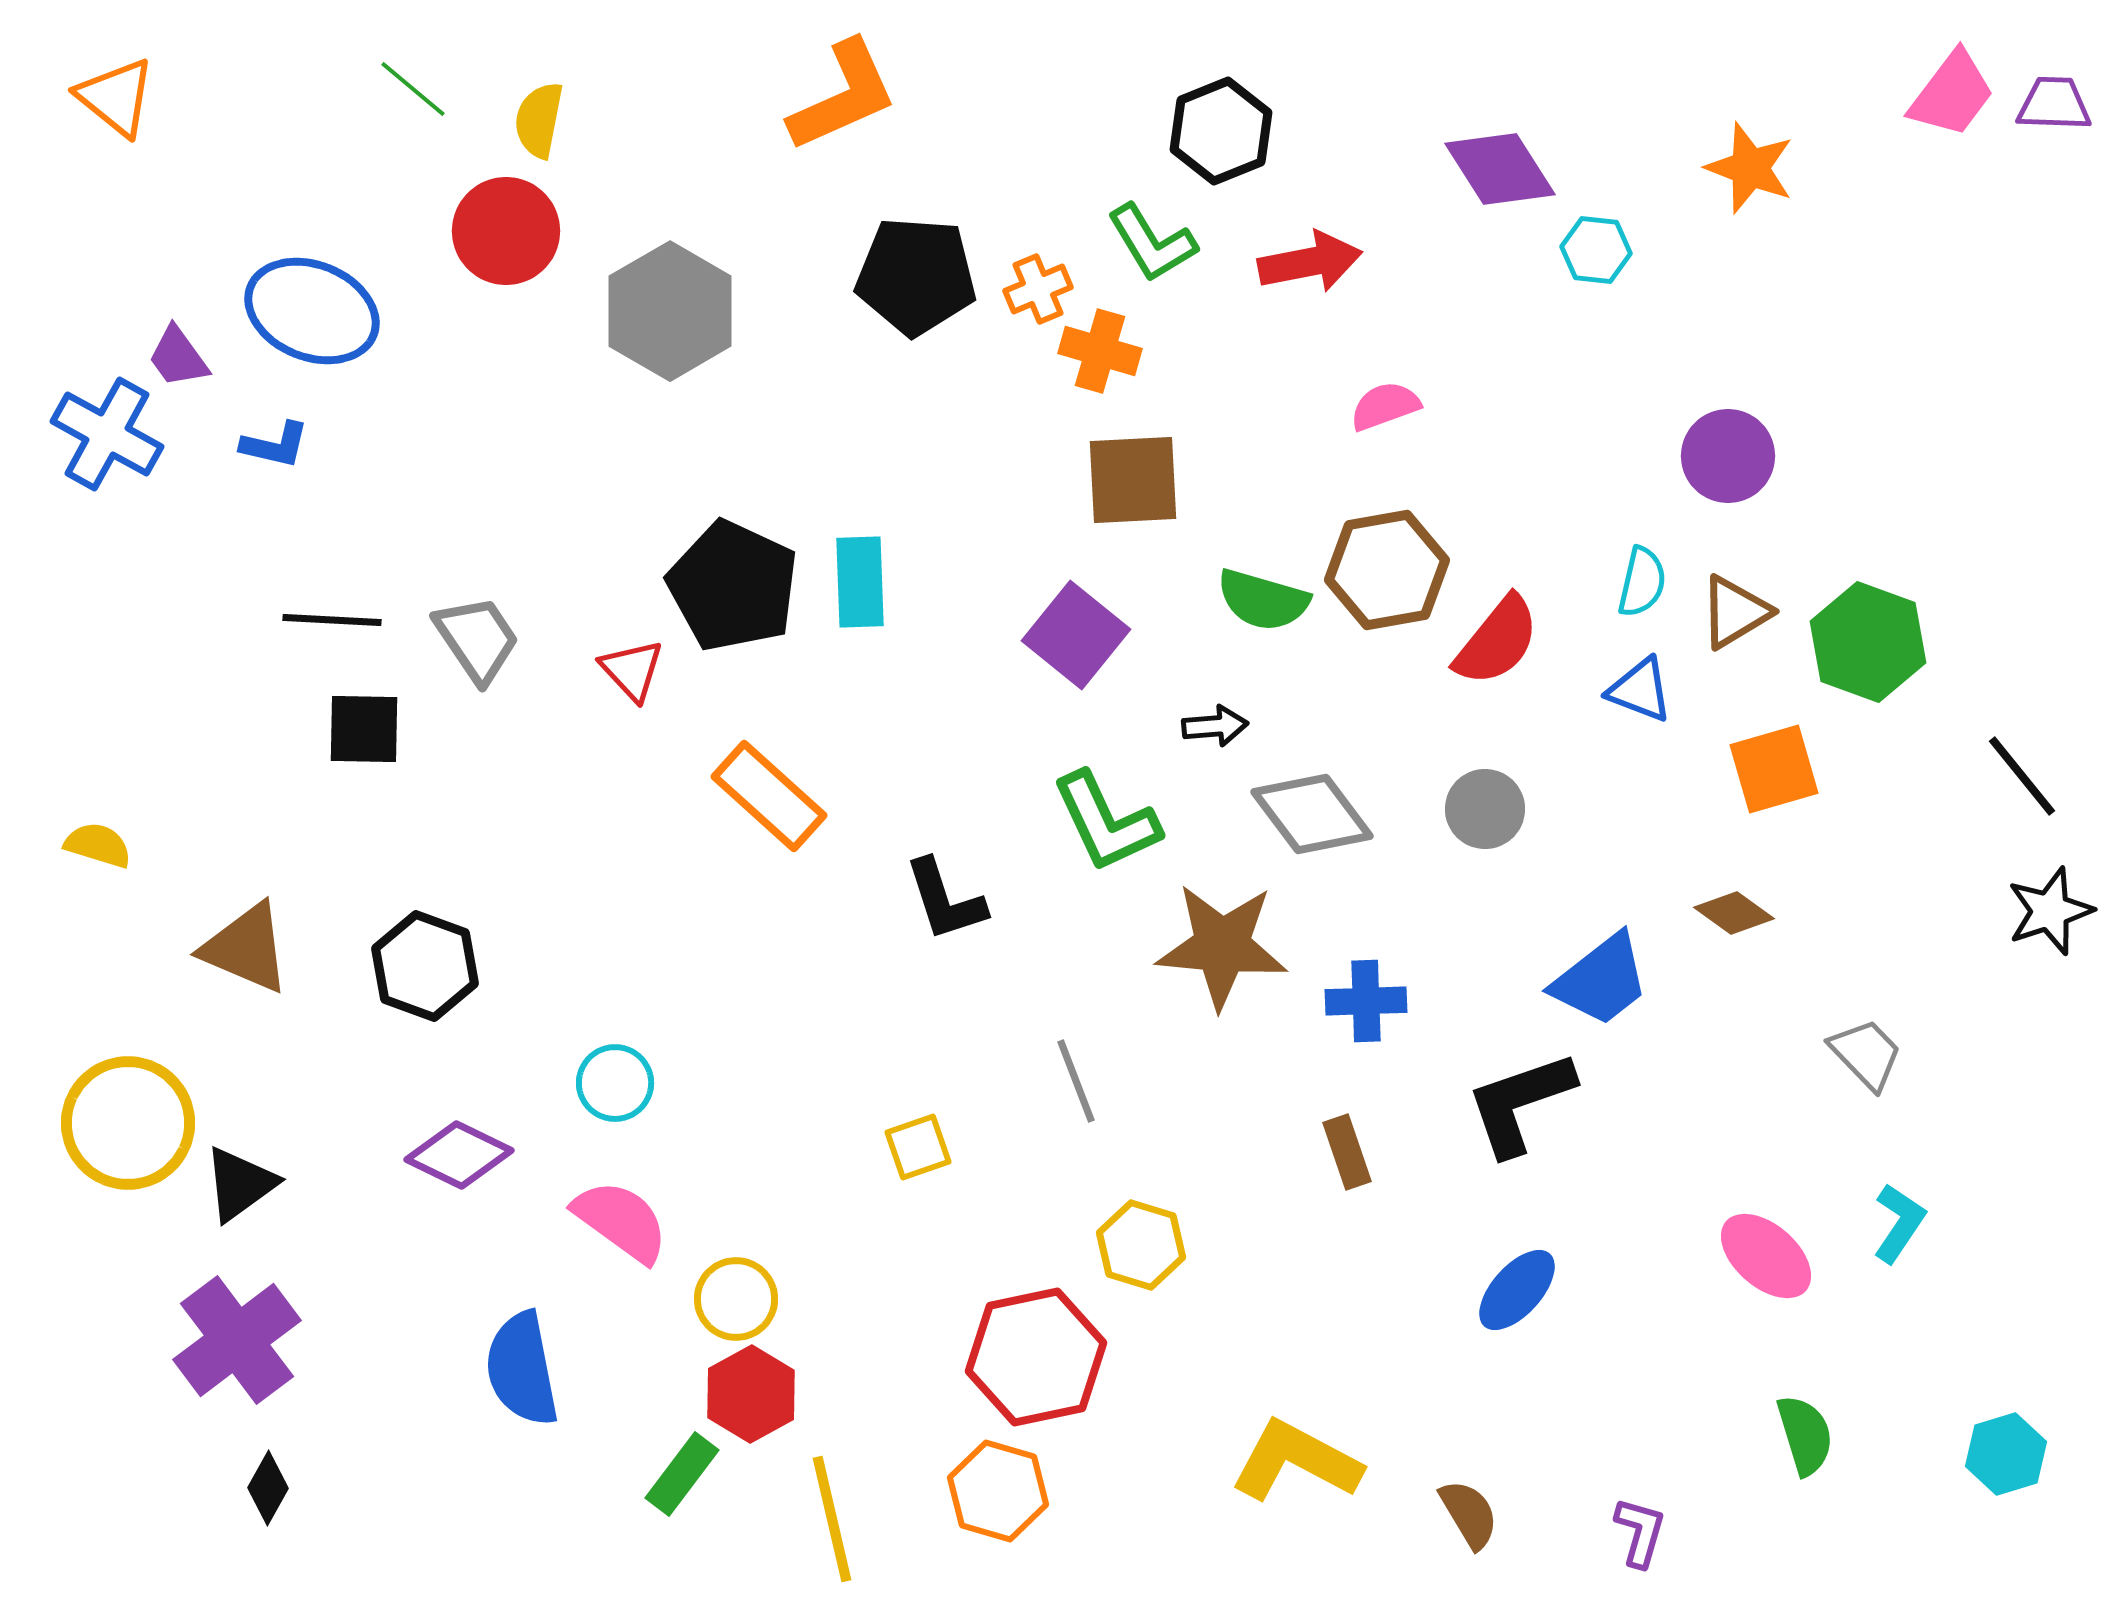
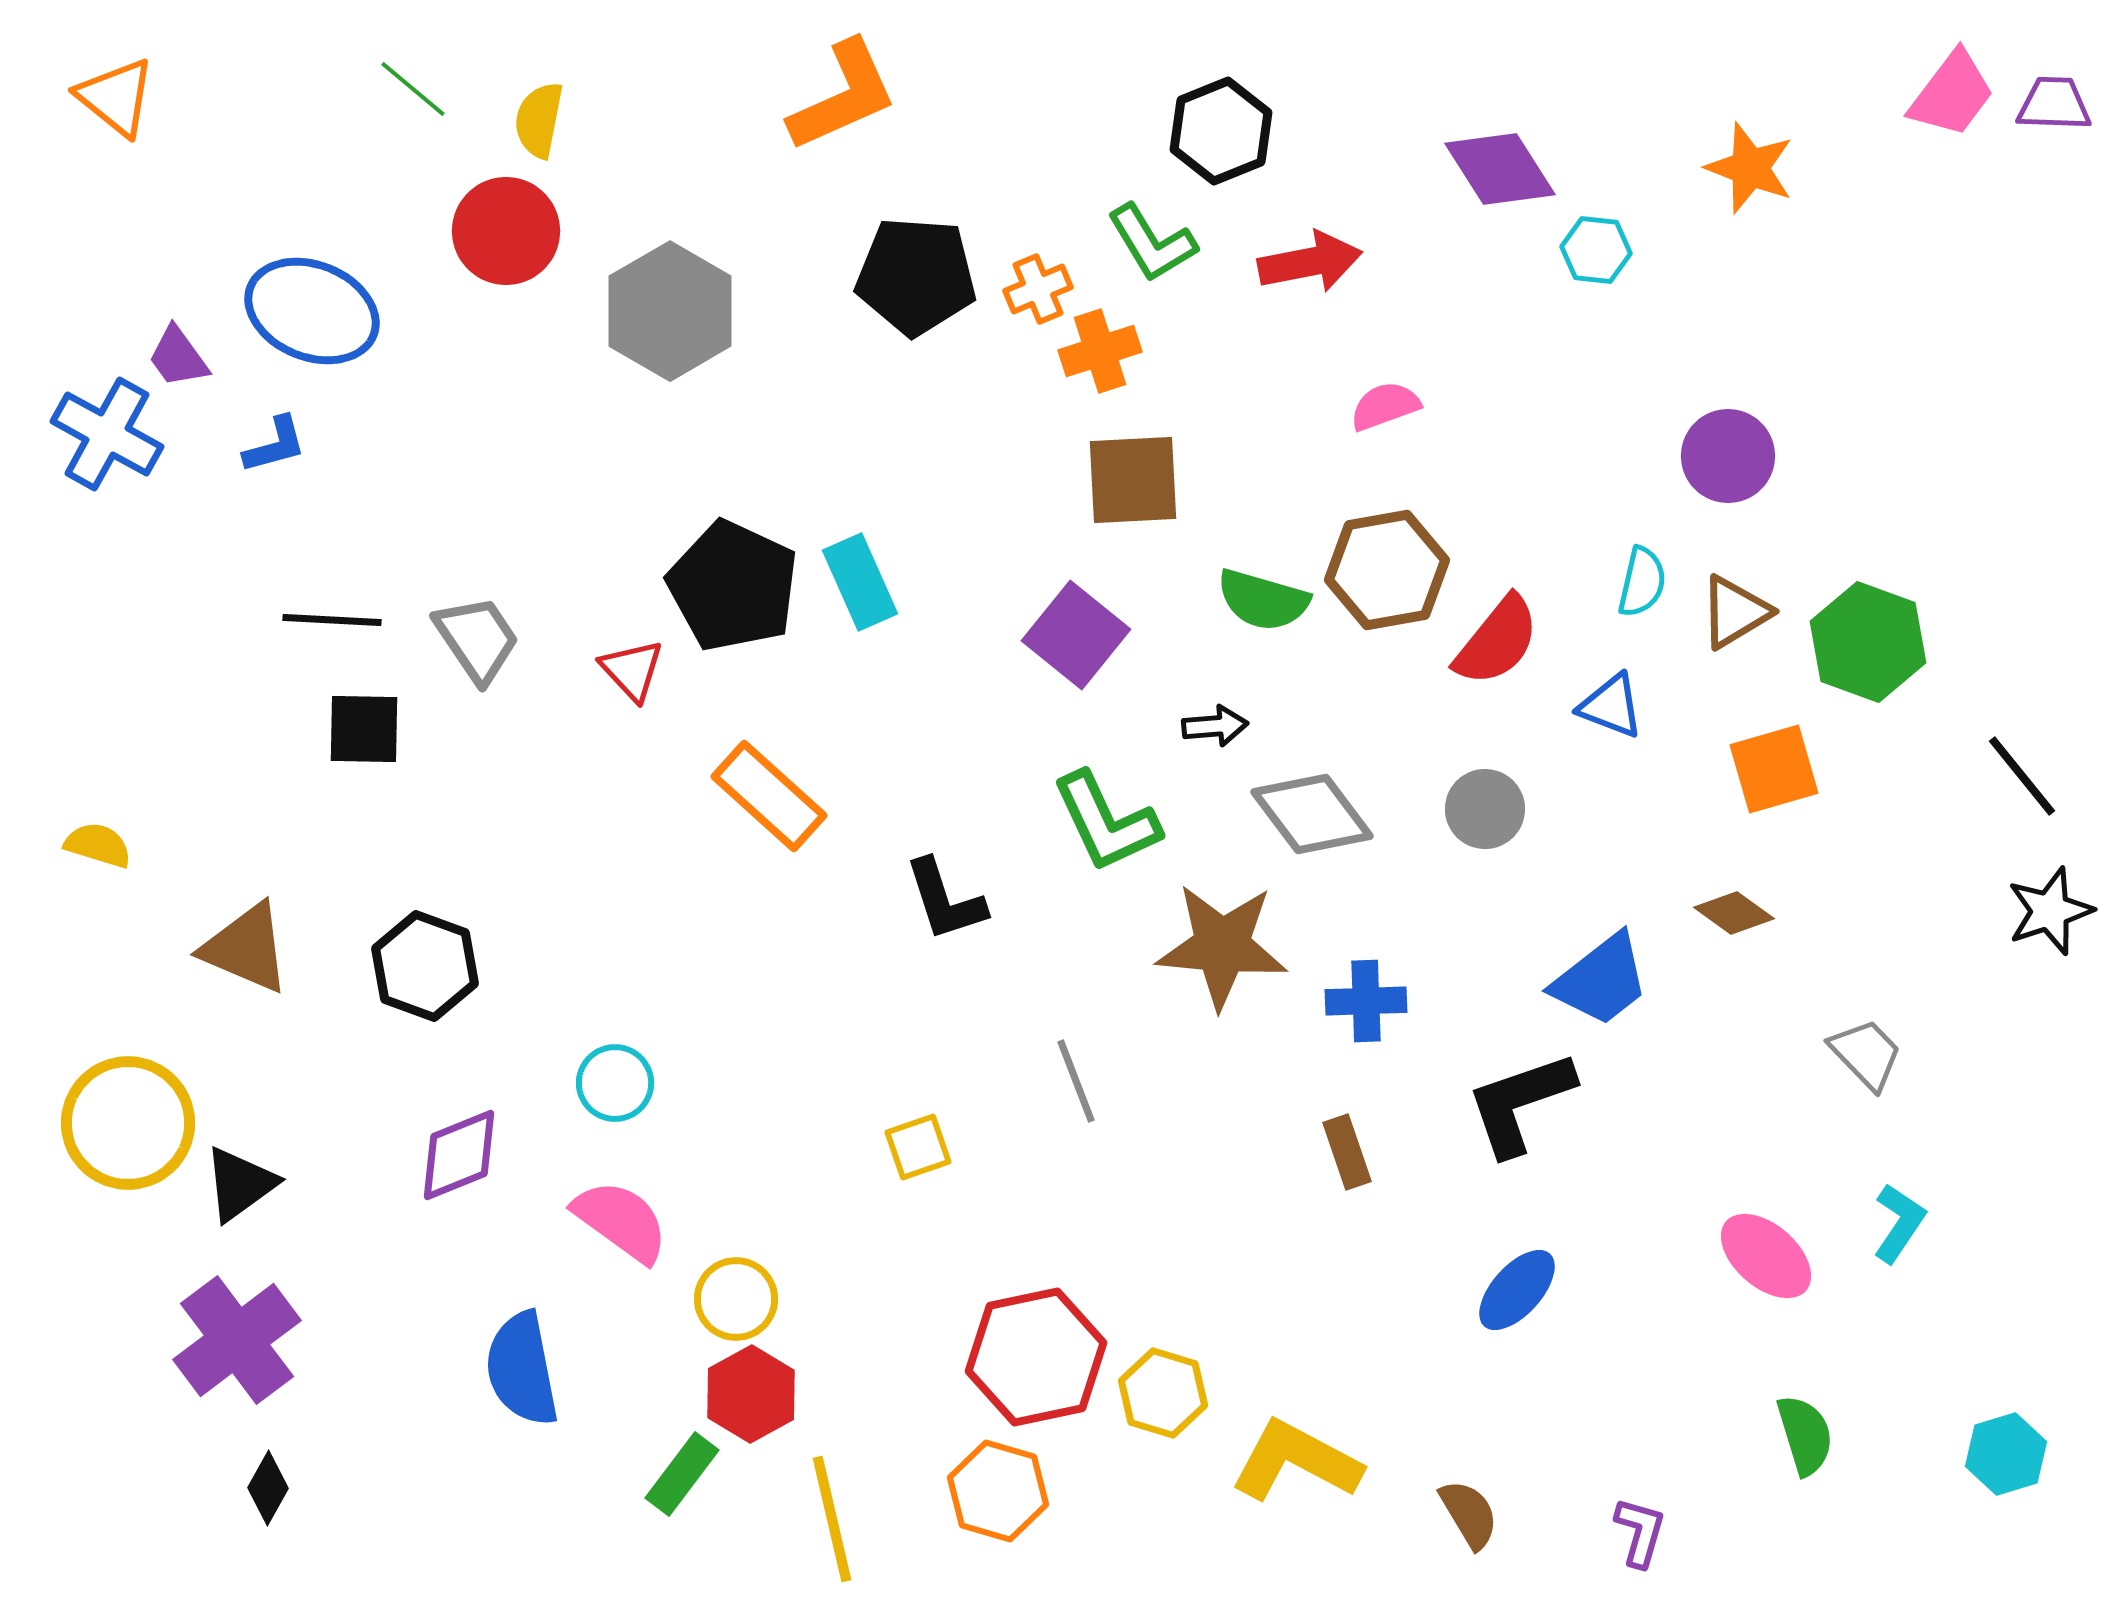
orange cross at (1100, 351): rotated 34 degrees counterclockwise
blue L-shape at (275, 445): rotated 28 degrees counterclockwise
cyan rectangle at (860, 582): rotated 22 degrees counterclockwise
blue triangle at (1640, 690): moved 29 px left, 16 px down
purple diamond at (459, 1155): rotated 48 degrees counterclockwise
yellow hexagon at (1141, 1245): moved 22 px right, 148 px down
